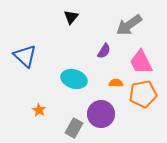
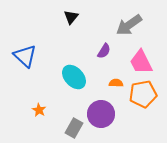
cyan ellipse: moved 2 px up; rotated 30 degrees clockwise
